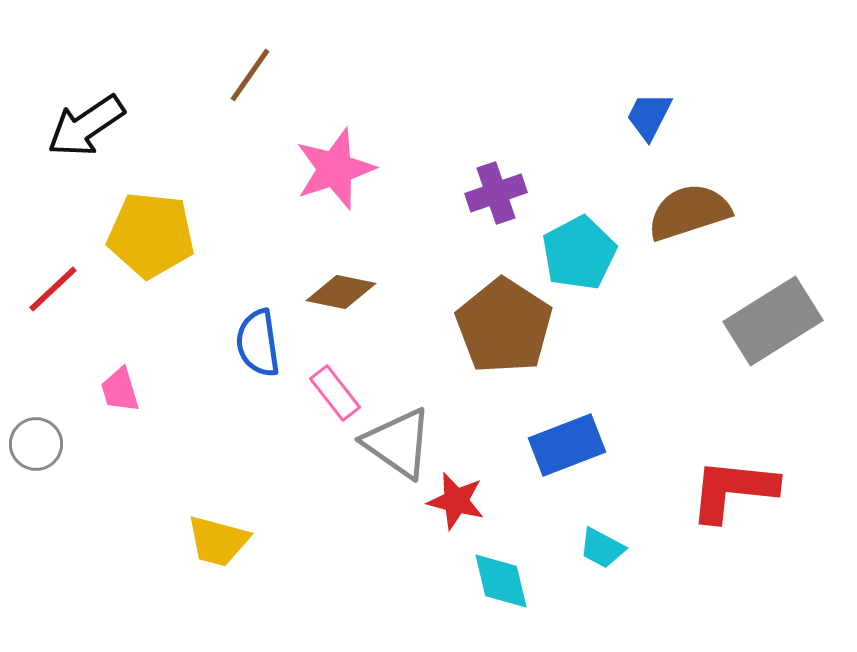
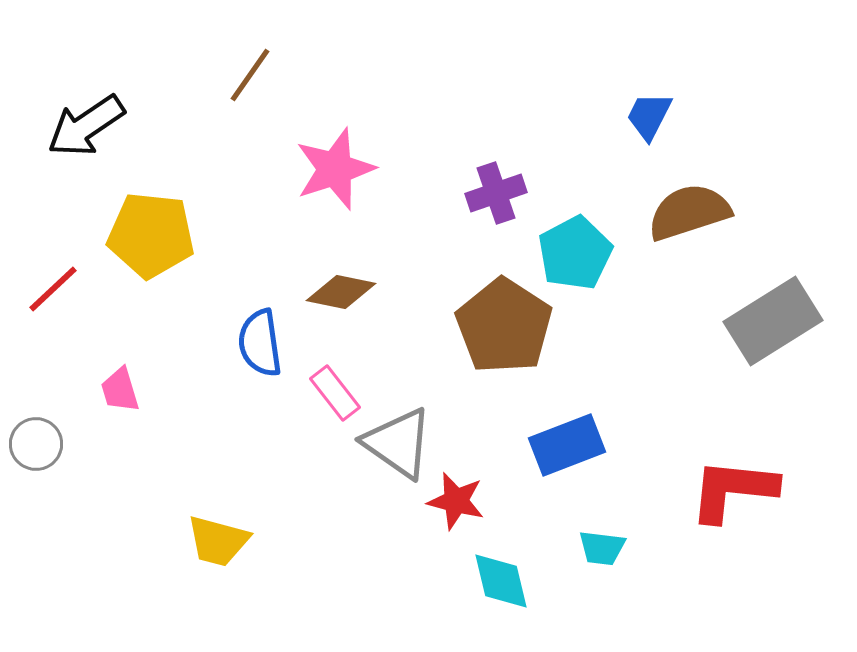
cyan pentagon: moved 4 px left
blue semicircle: moved 2 px right
cyan trapezoid: rotated 21 degrees counterclockwise
